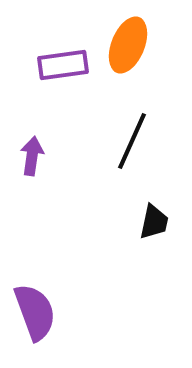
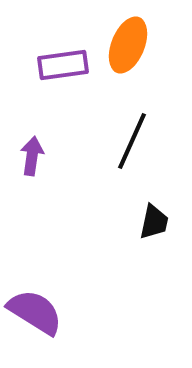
purple semicircle: rotated 38 degrees counterclockwise
